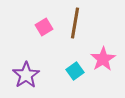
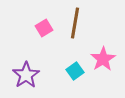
pink square: moved 1 px down
